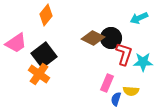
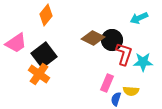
black circle: moved 1 px right, 2 px down
